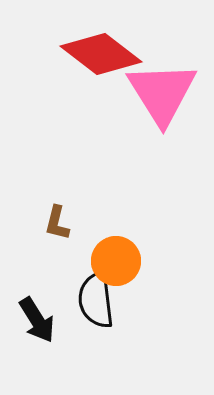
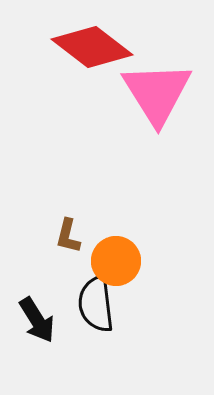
red diamond: moved 9 px left, 7 px up
pink triangle: moved 5 px left
brown L-shape: moved 11 px right, 13 px down
black semicircle: moved 4 px down
